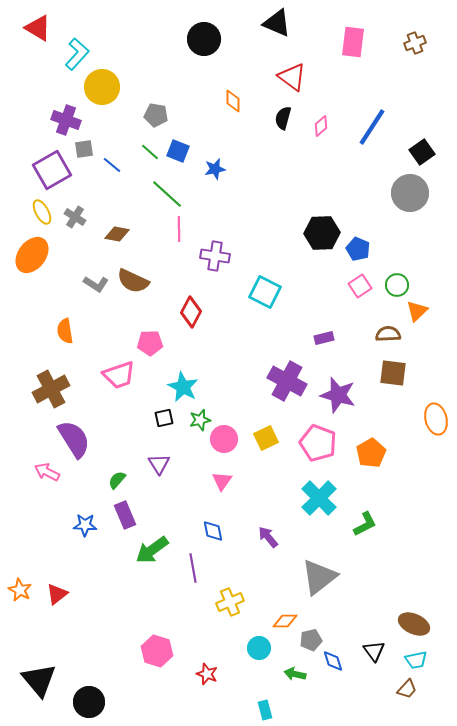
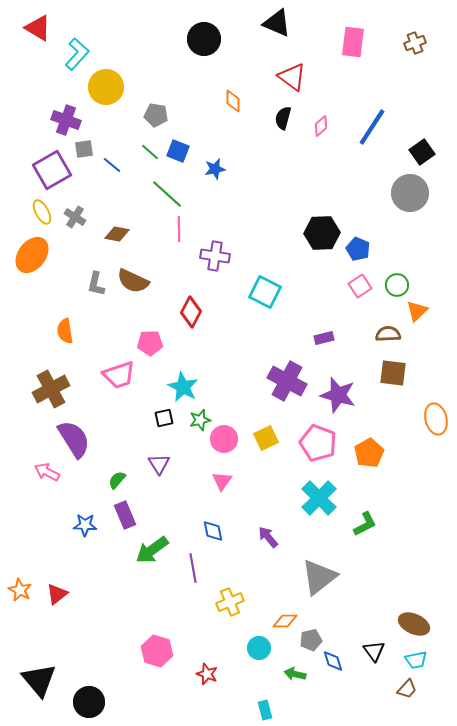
yellow circle at (102, 87): moved 4 px right
gray L-shape at (96, 284): rotated 70 degrees clockwise
orange pentagon at (371, 453): moved 2 px left
